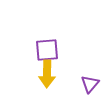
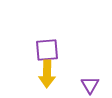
purple triangle: moved 1 px down; rotated 12 degrees counterclockwise
